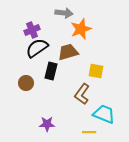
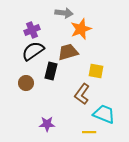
black semicircle: moved 4 px left, 3 px down
